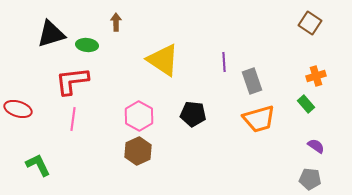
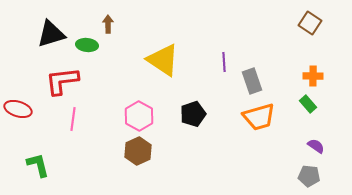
brown arrow: moved 8 px left, 2 px down
orange cross: moved 3 px left; rotated 18 degrees clockwise
red L-shape: moved 10 px left
green rectangle: moved 2 px right
black pentagon: rotated 25 degrees counterclockwise
orange trapezoid: moved 2 px up
green L-shape: rotated 12 degrees clockwise
gray pentagon: moved 1 px left, 3 px up
